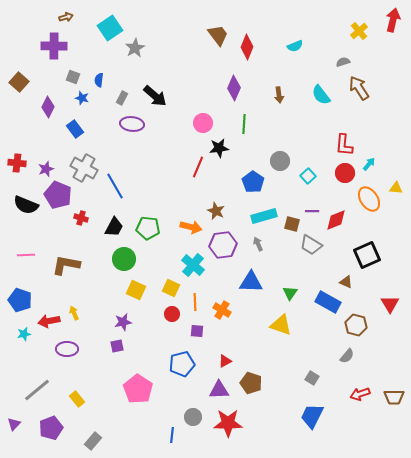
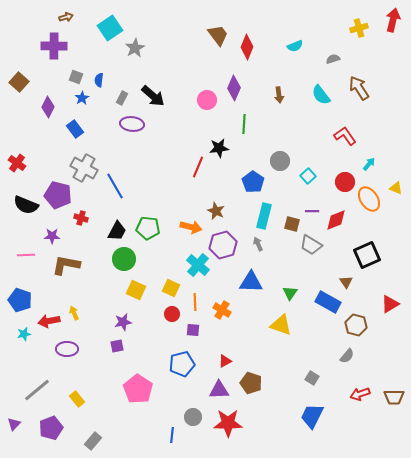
yellow cross at (359, 31): moved 3 px up; rotated 24 degrees clockwise
gray semicircle at (343, 62): moved 10 px left, 3 px up
gray square at (73, 77): moved 3 px right
black arrow at (155, 96): moved 2 px left
blue star at (82, 98): rotated 24 degrees clockwise
pink circle at (203, 123): moved 4 px right, 23 px up
red L-shape at (344, 145): moved 1 px right, 9 px up; rotated 140 degrees clockwise
red cross at (17, 163): rotated 30 degrees clockwise
purple star at (46, 169): moved 6 px right, 67 px down; rotated 21 degrees clockwise
red circle at (345, 173): moved 9 px down
yellow triangle at (396, 188): rotated 16 degrees clockwise
purple pentagon at (58, 195): rotated 8 degrees counterclockwise
cyan rectangle at (264, 216): rotated 60 degrees counterclockwise
black trapezoid at (114, 227): moved 3 px right, 4 px down
purple hexagon at (223, 245): rotated 8 degrees counterclockwise
cyan cross at (193, 265): moved 5 px right
brown triangle at (346, 282): rotated 32 degrees clockwise
red triangle at (390, 304): rotated 30 degrees clockwise
purple square at (197, 331): moved 4 px left, 1 px up
